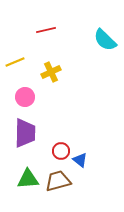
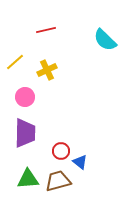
yellow line: rotated 18 degrees counterclockwise
yellow cross: moved 4 px left, 2 px up
blue triangle: moved 2 px down
